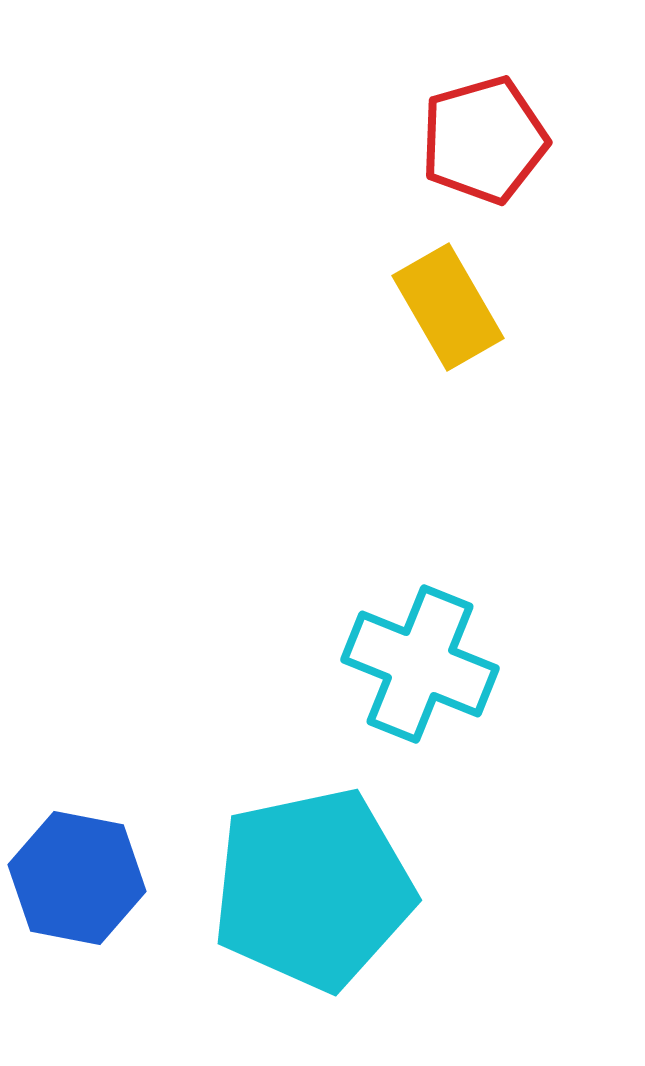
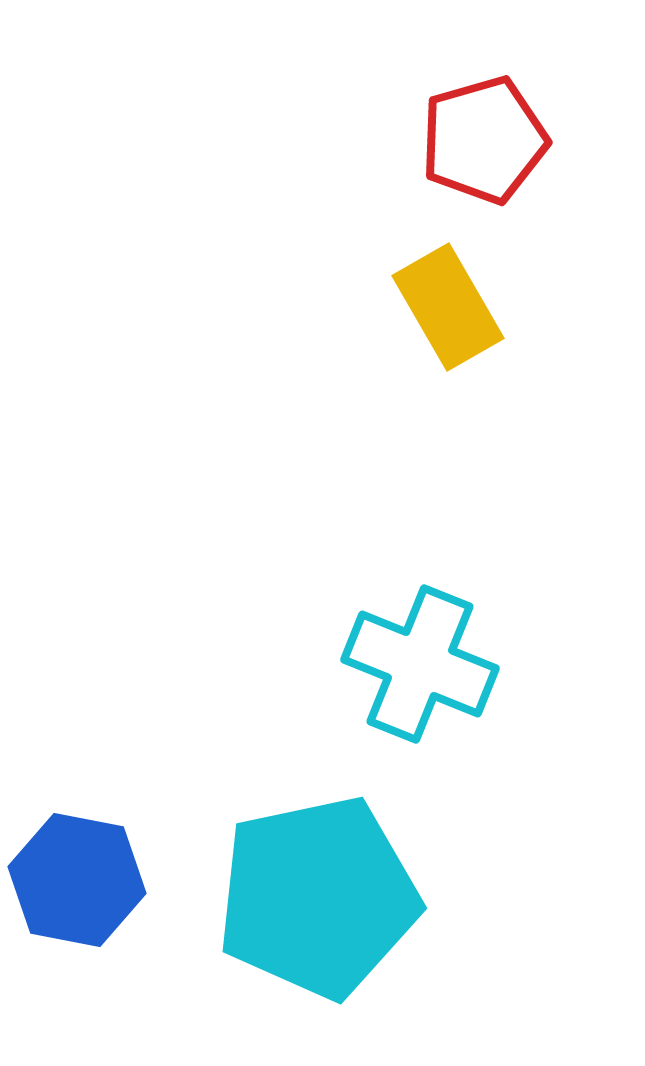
blue hexagon: moved 2 px down
cyan pentagon: moved 5 px right, 8 px down
